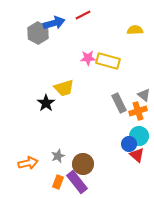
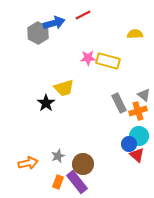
yellow semicircle: moved 4 px down
